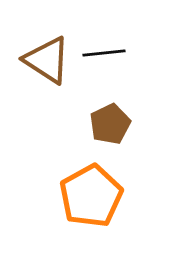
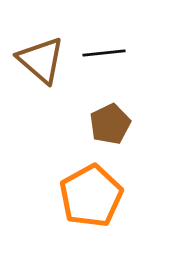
brown triangle: moved 6 px left; rotated 8 degrees clockwise
